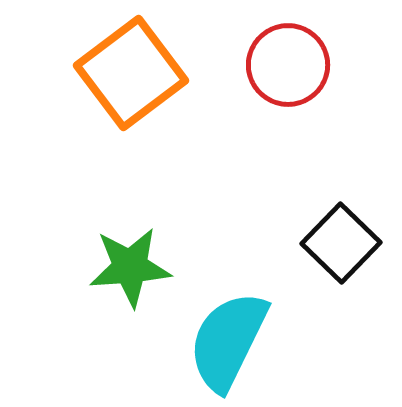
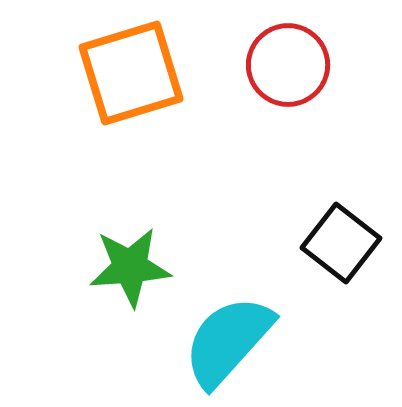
orange square: rotated 20 degrees clockwise
black square: rotated 6 degrees counterclockwise
cyan semicircle: rotated 16 degrees clockwise
